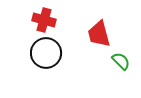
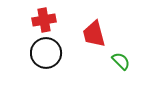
red cross: rotated 25 degrees counterclockwise
red trapezoid: moved 5 px left
